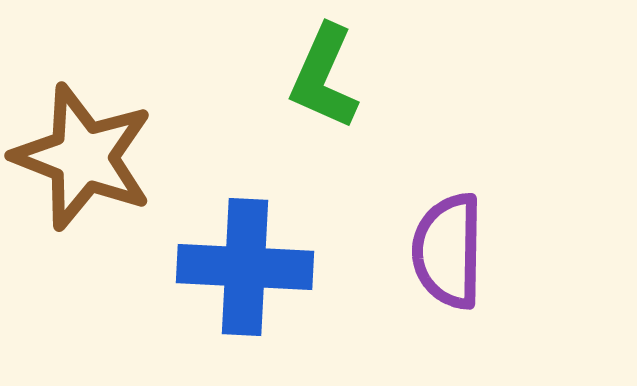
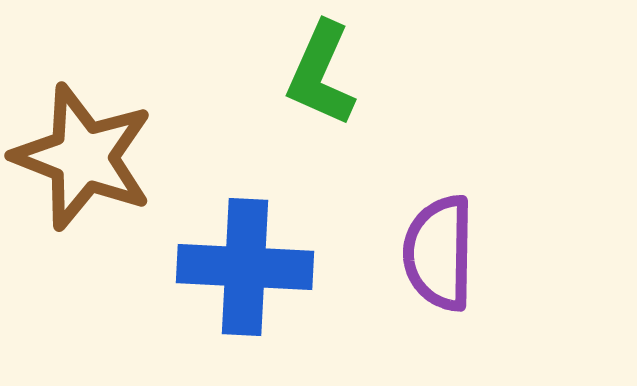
green L-shape: moved 3 px left, 3 px up
purple semicircle: moved 9 px left, 2 px down
